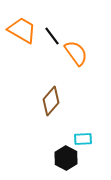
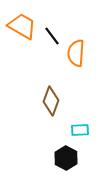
orange trapezoid: moved 4 px up
orange semicircle: rotated 140 degrees counterclockwise
brown diamond: rotated 20 degrees counterclockwise
cyan rectangle: moved 3 px left, 9 px up
